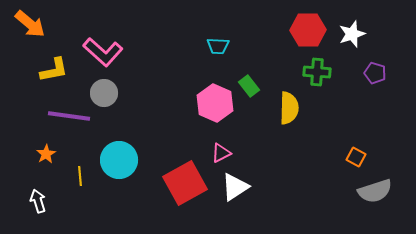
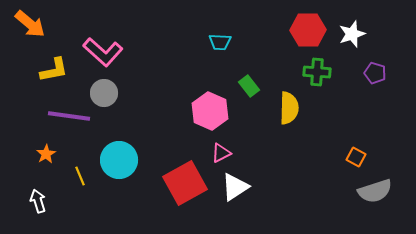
cyan trapezoid: moved 2 px right, 4 px up
pink hexagon: moved 5 px left, 8 px down
yellow line: rotated 18 degrees counterclockwise
